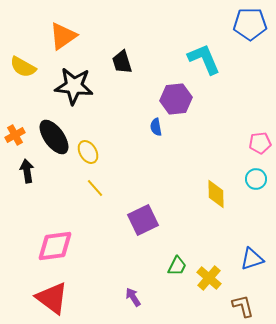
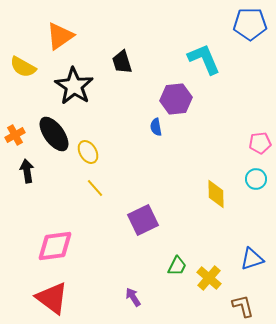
orange triangle: moved 3 px left
black star: rotated 27 degrees clockwise
black ellipse: moved 3 px up
